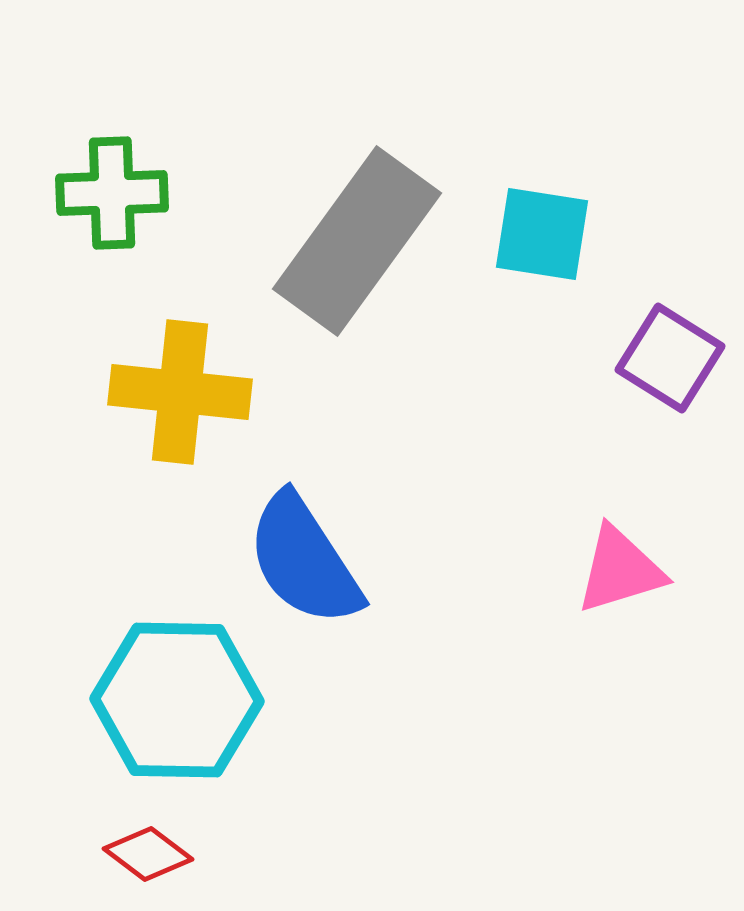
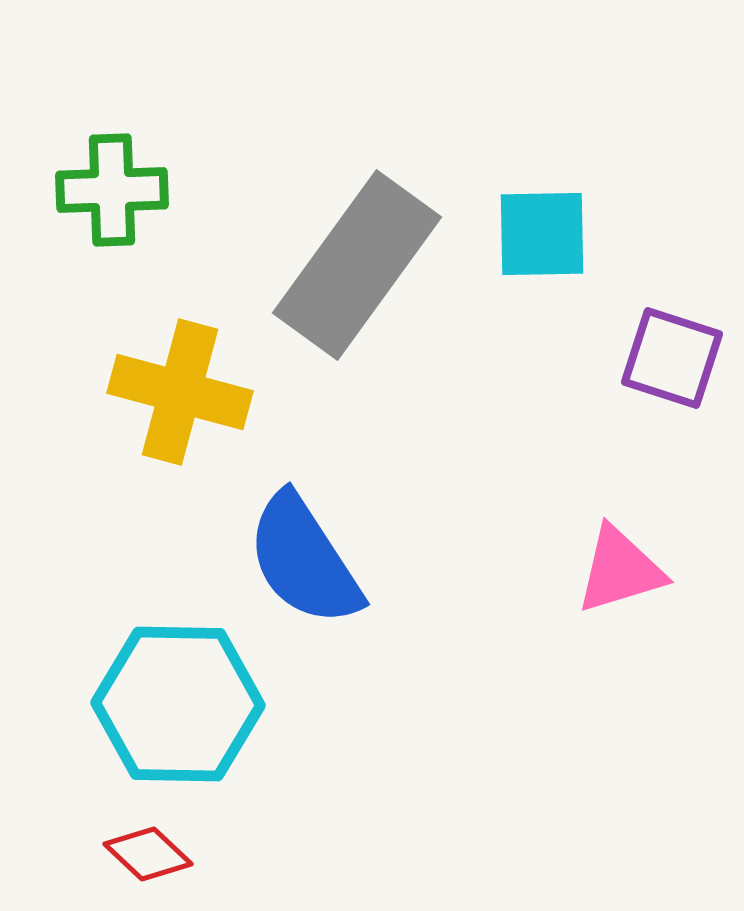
green cross: moved 3 px up
cyan square: rotated 10 degrees counterclockwise
gray rectangle: moved 24 px down
purple square: moved 2 px right; rotated 14 degrees counterclockwise
yellow cross: rotated 9 degrees clockwise
cyan hexagon: moved 1 px right, 4 px down
red diamond: rotated 6 degrees clockwise
